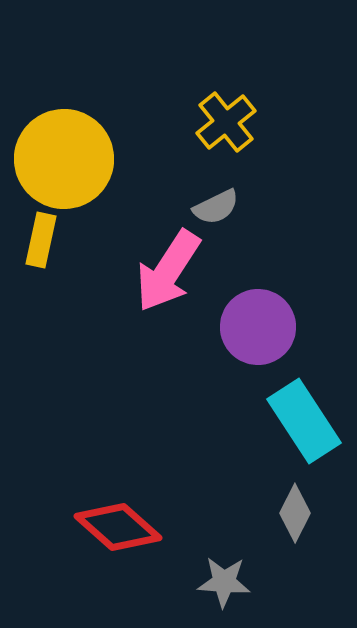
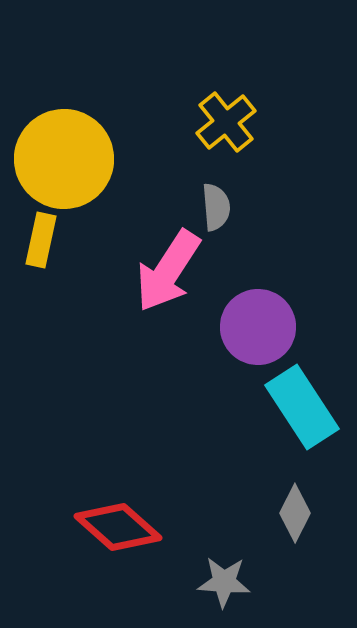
gray semicircle: rotated 69 degrees counterclockwise
cyan rectangle: moved 2 px left, 14 px up
